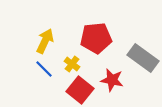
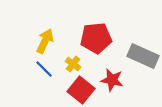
gray rectangle: moved 2 px up; rotated 12 degrees counterclockwise
yellow cross: moved 1 px right
red square: moved 1 px right
